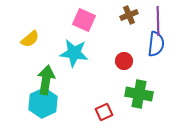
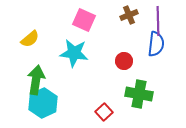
green arrow: moved 10 px left
red square: rotated 18 degrees counterclockwise
